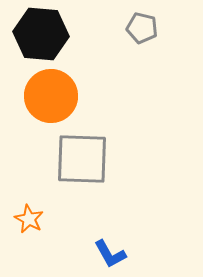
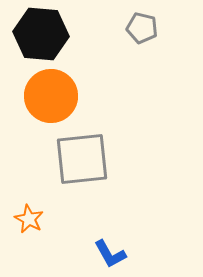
gray square: rotated 8 degrees counterclockwise
